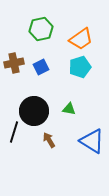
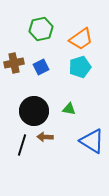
black line: moved 8 px right, 13 px down
brown arrow: moved 4 px left, 3 px up; rotated 56 degrees counterclockwise
